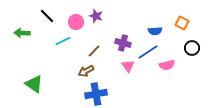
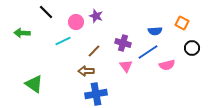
black line: moved 1 px left, 4 px up
pink triangle: moved 2 px left
brown arrow: rotated 28 degrees clockwise
